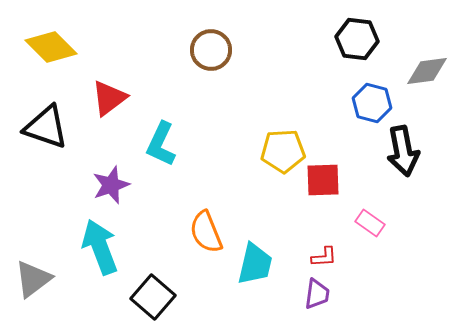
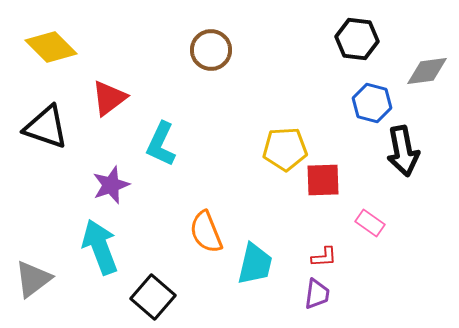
yellow pentagon: moved 2 px right, 2 px up
